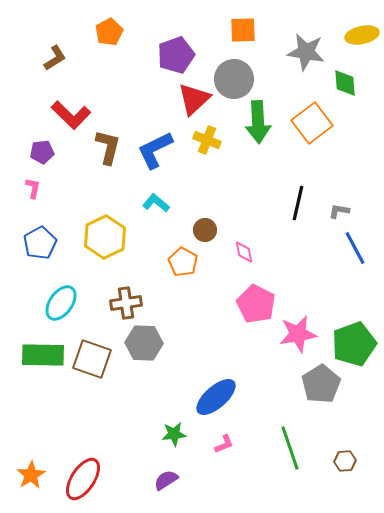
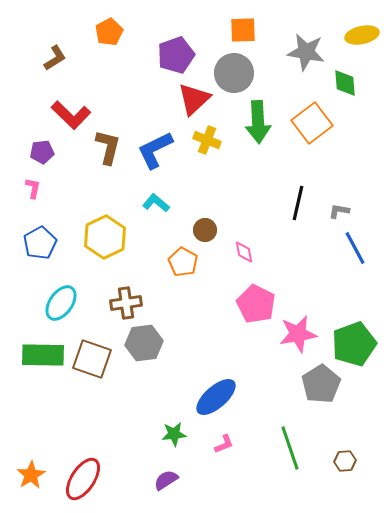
gray circle at (234, 79): moved 6 px up
gray hexagon at (144, 343): rotated 9 degrees counterclockwise
